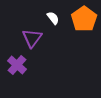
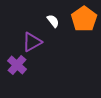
white semicircle: moved 3 px down
purple triangle: moved 4 px down; rotated 25 degrees clockwise
